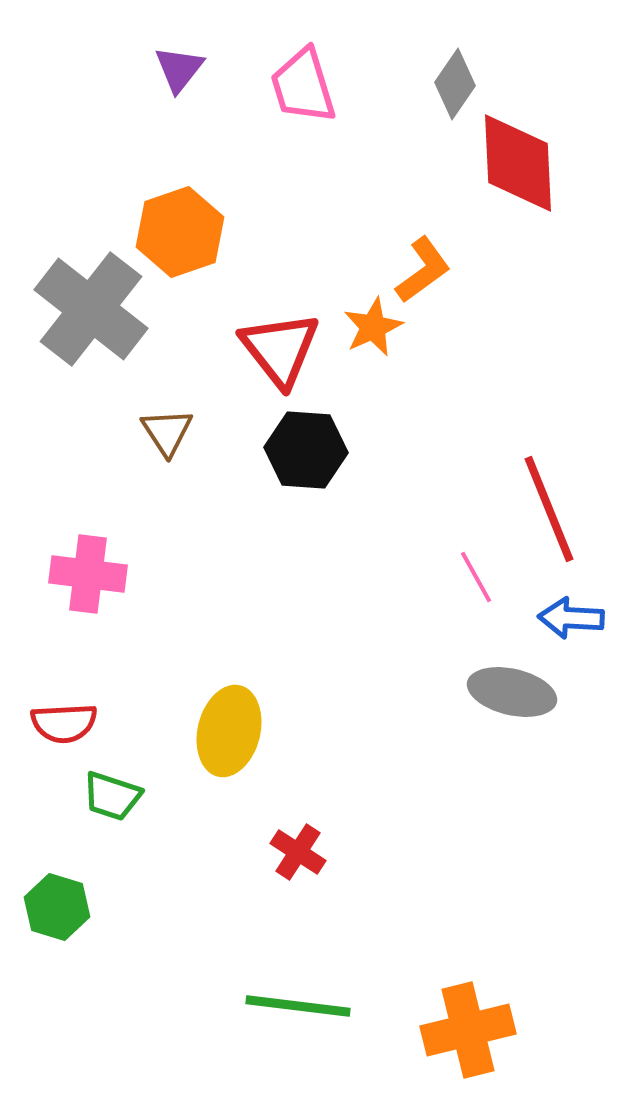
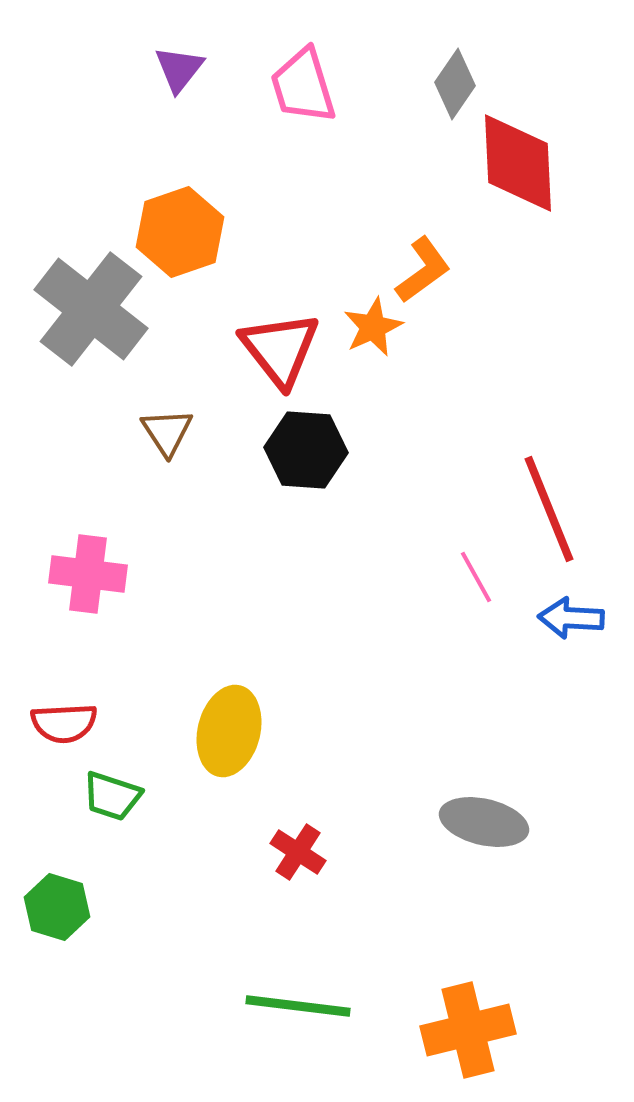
gray ellipse: moved 28 px left, 130 px down
